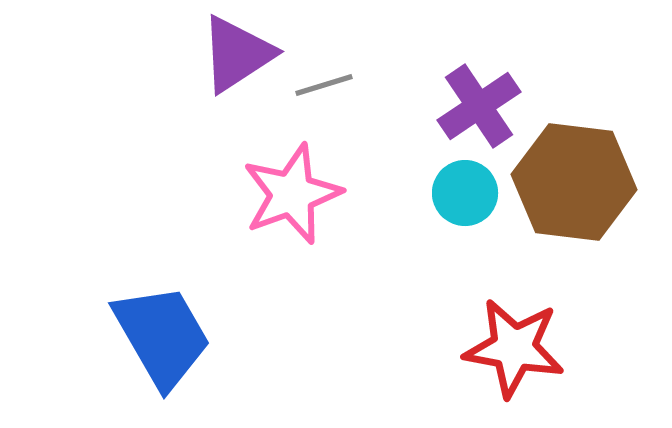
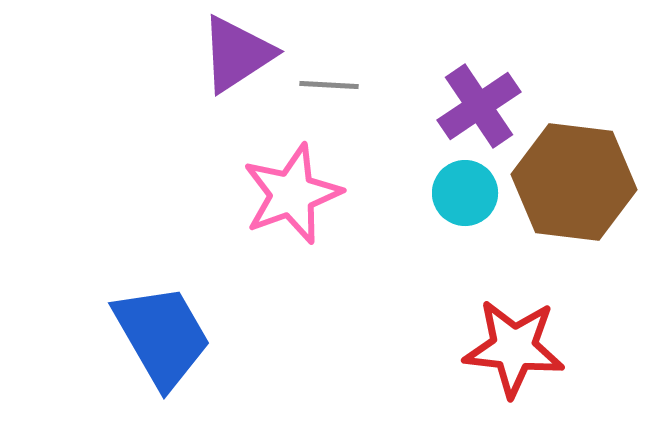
gray line: moved 5 px right; rotated 20 degrees clockwise
red star: rotated 4 degrees counterclockwise
